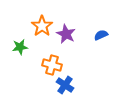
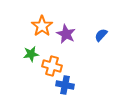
blue semicircle: rotated 24 degrees counterclockwise
green star: moved 11 px right, 7 px down
orange cross: moved 1 px down
blue cross: rotated 24 degrees counterclockwise
